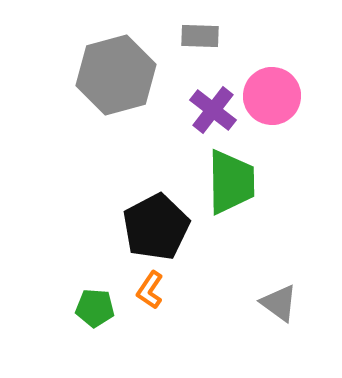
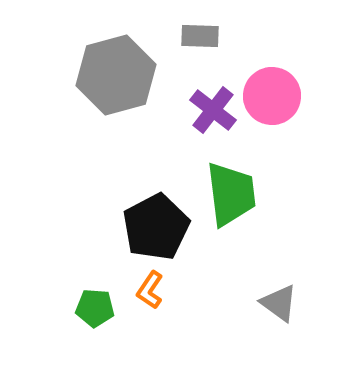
green trapezoid: moved 12 px down; rotated 6 degrees counterclockwise
